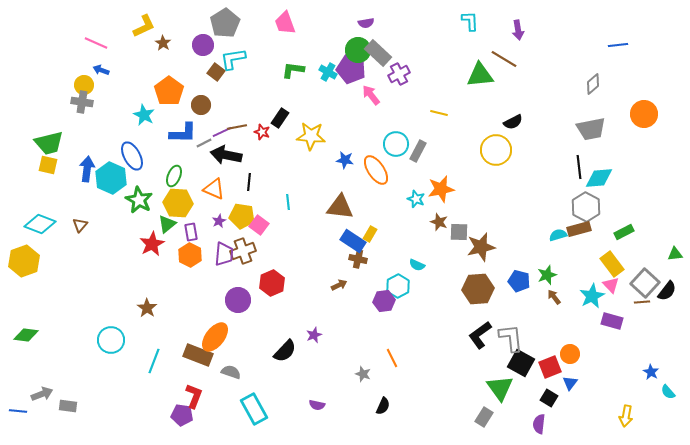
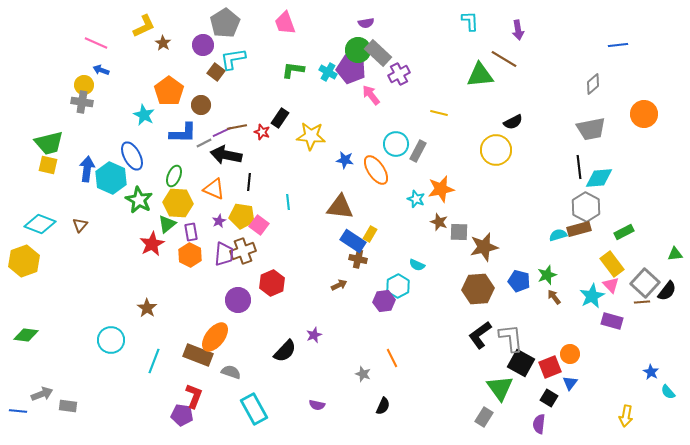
brown star at (481, 247): moved 3 px right
